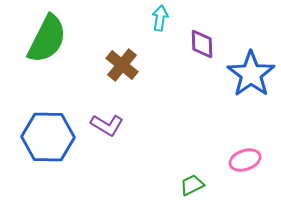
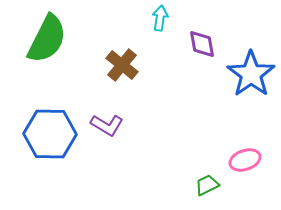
purple diamond: rotated 8 degrees counterclockwise
blue hexagon: moved 2 px right, 3 px up
green trapezoid: moved 15 px right
